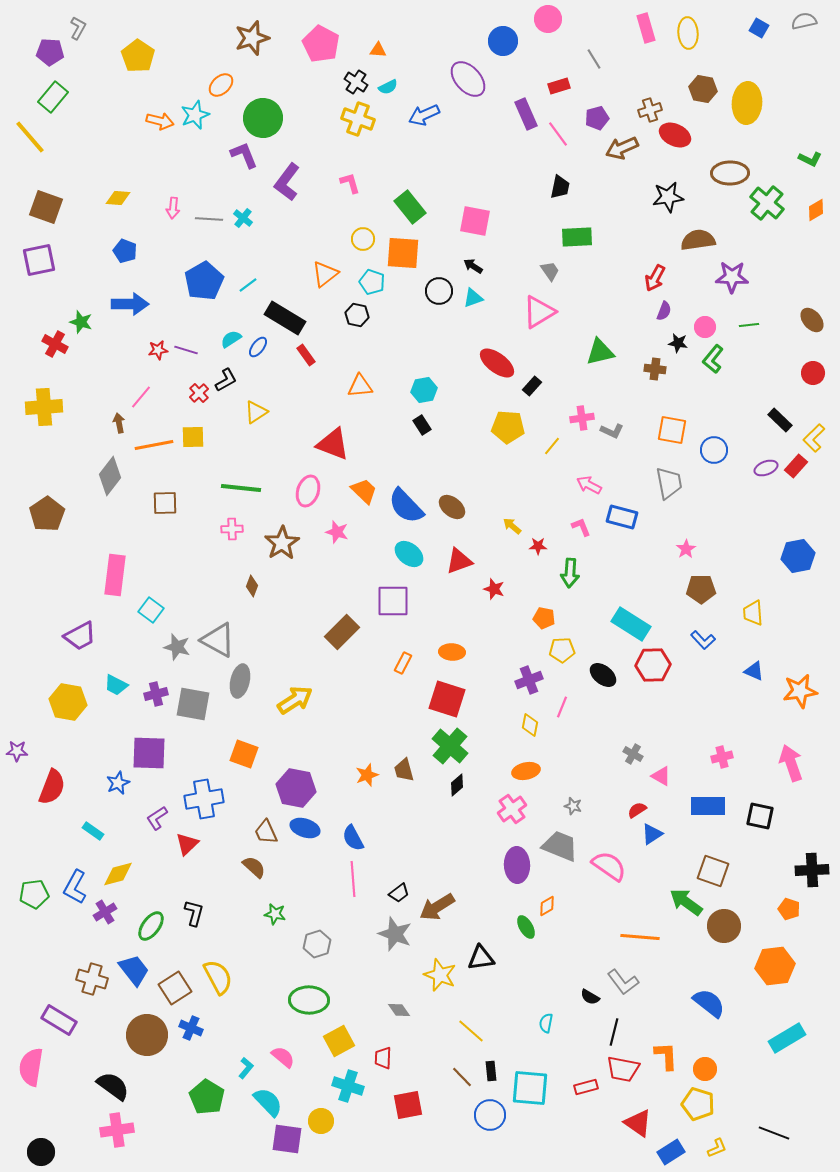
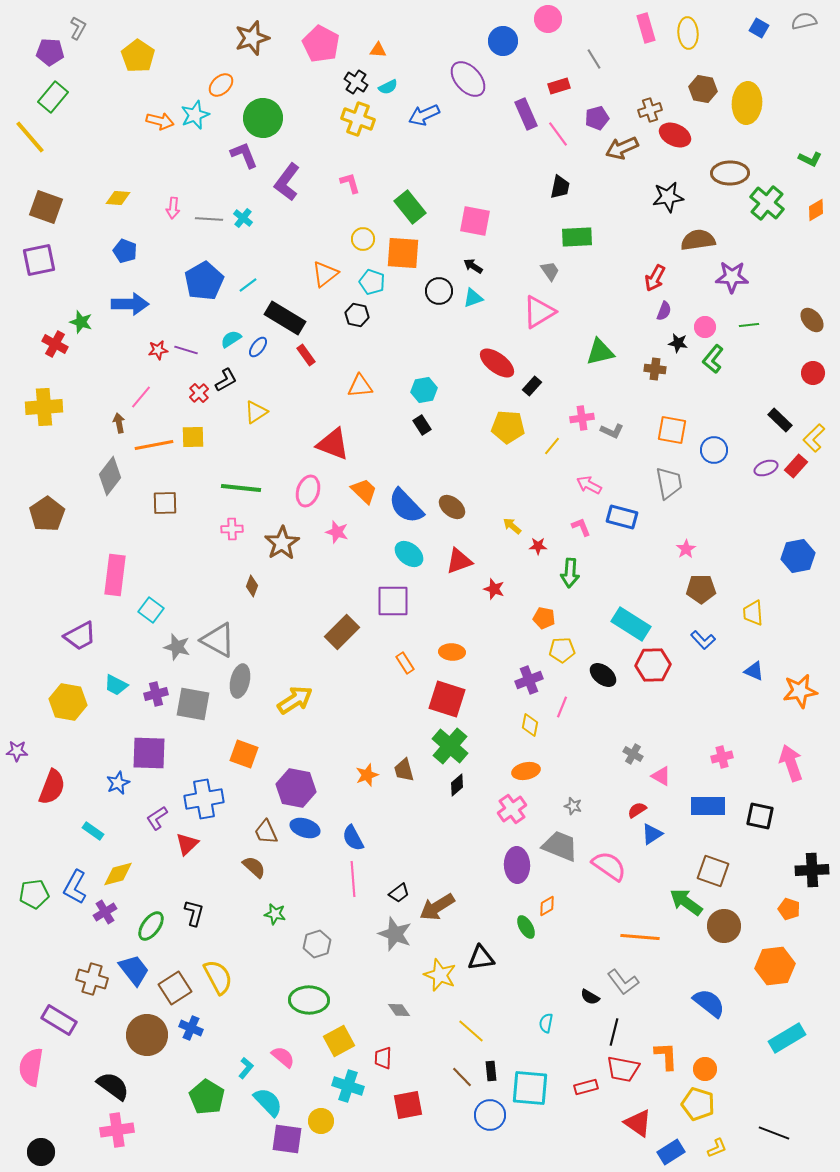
orange rectangle at (403, 663): moved 2 px right; rotated 60 degrees counterclockwise
